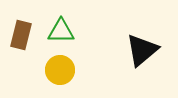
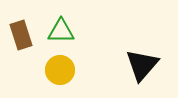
brown rectangle: rotated 32 degrees counterclockwise
black triangle: moved 15 px down; rotated 9 degrees counterclockwise
